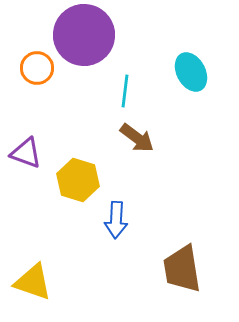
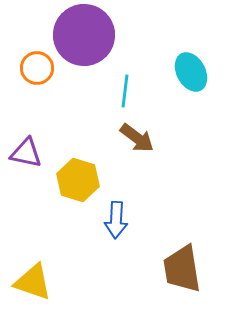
purple triangle: rotated 8 degrees counterclockwise
